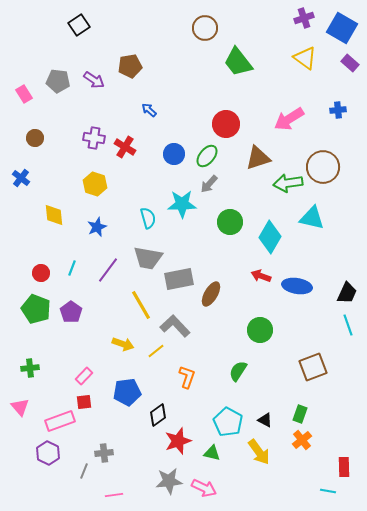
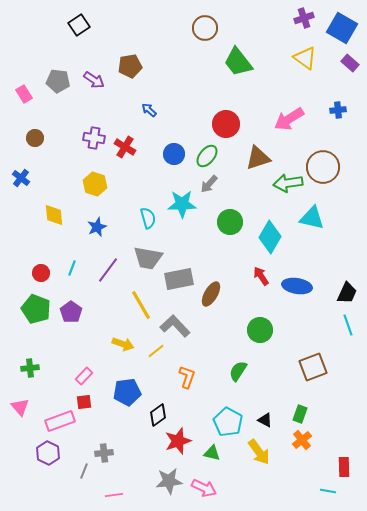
red arrow at (261, 276): rotated 36 degrees clockwise
